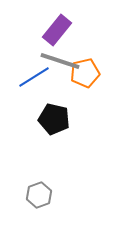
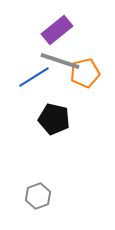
purple rectangle: rotated 12 degrees clockwise
gray hexagon: moved 1 px left, 1 px down
